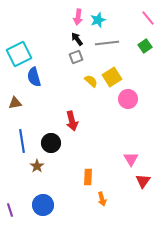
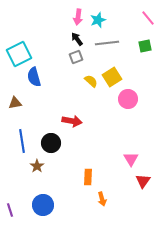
green square: rotated 24 degrees clockwise
red arrow: rotated 66 degrees counterclockwise
